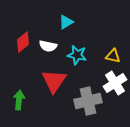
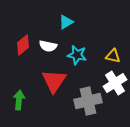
red diamond: moved 3 px down
